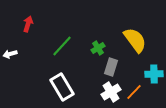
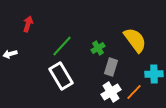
white rectangle: moved 1 px left, 11 px up
